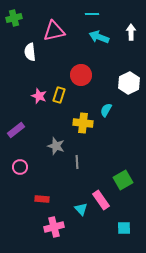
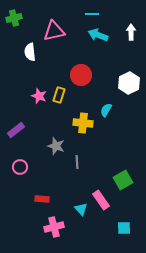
cyan arrow: moved 1 px left, 2 px up
